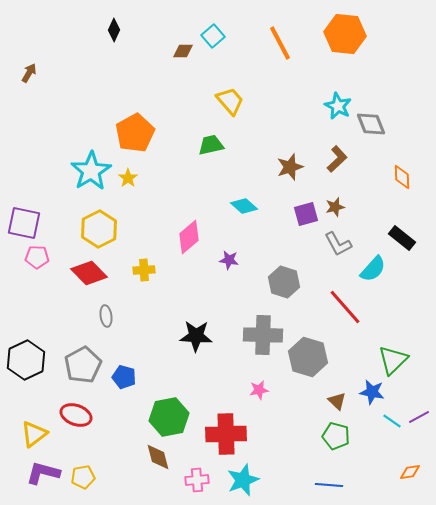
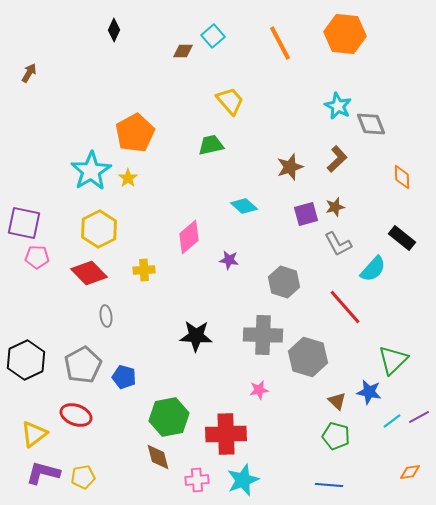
blue star at (372, 392): moved 3 px left
cyan line at (392, 421): rotated 72 degrees counterclockwise
